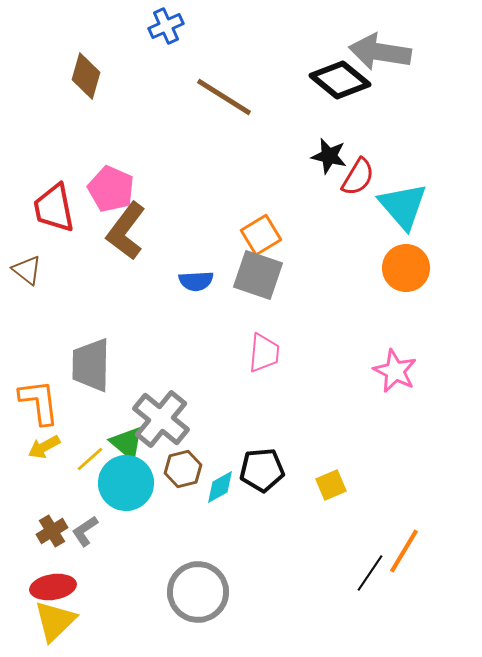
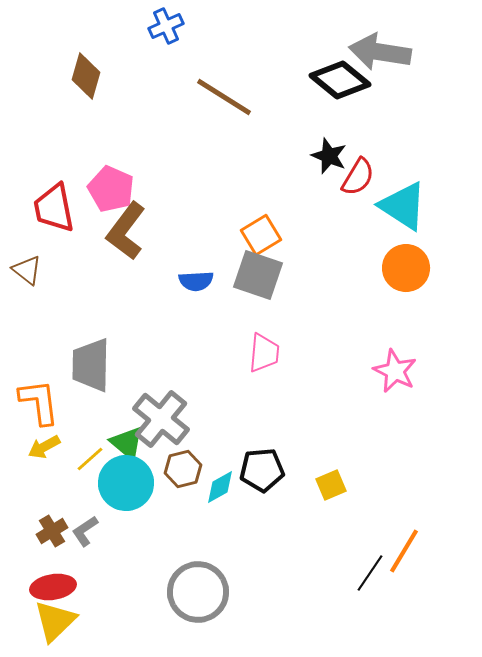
black star: rotated 9 degrees clockwise
cyan triangle: rotated 16 degrees counterclockwise
